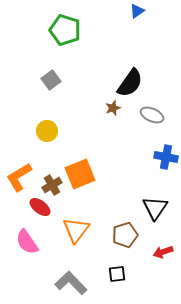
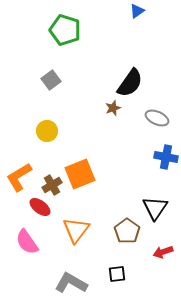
gray ellipse: moved 5 px right, 3 px down
brown pentagon: moved 2 px right, 4 px up; rotated 20 degrees counterclockwise
gray L-shape: rotated 16 degrees counterclockwise
